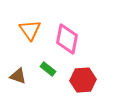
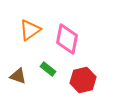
orange triangle: rotated 30 degrees clockwise
red hexagon: rotated 10 degrees counterclockwise
